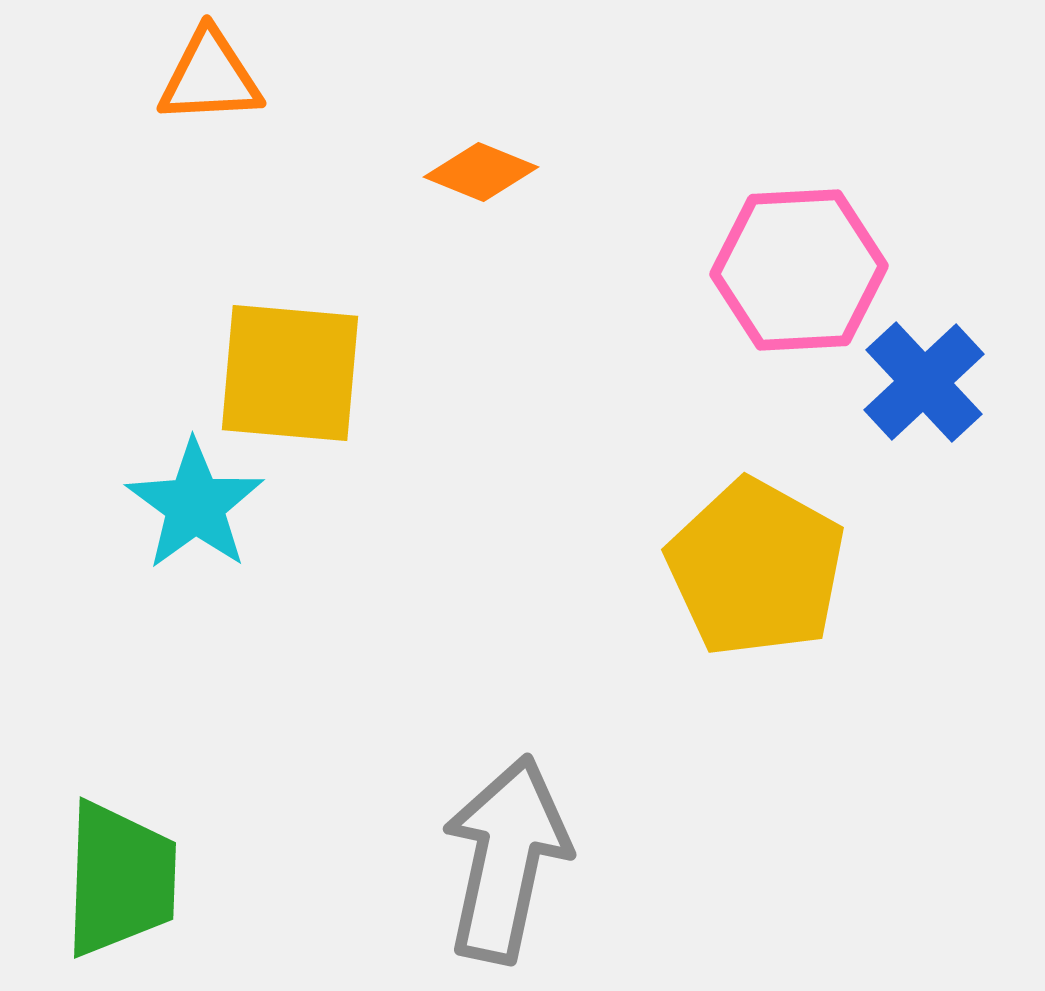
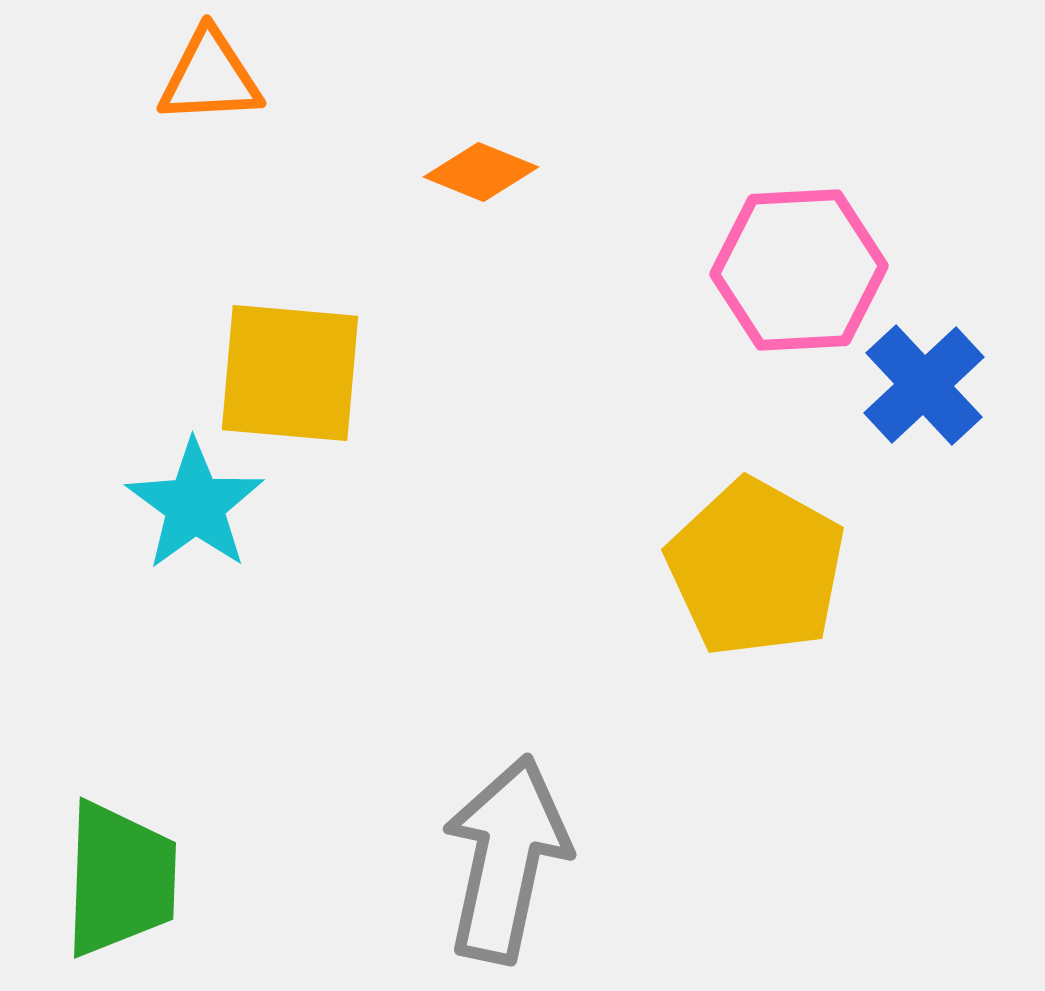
blue cross: moved 3 px down
